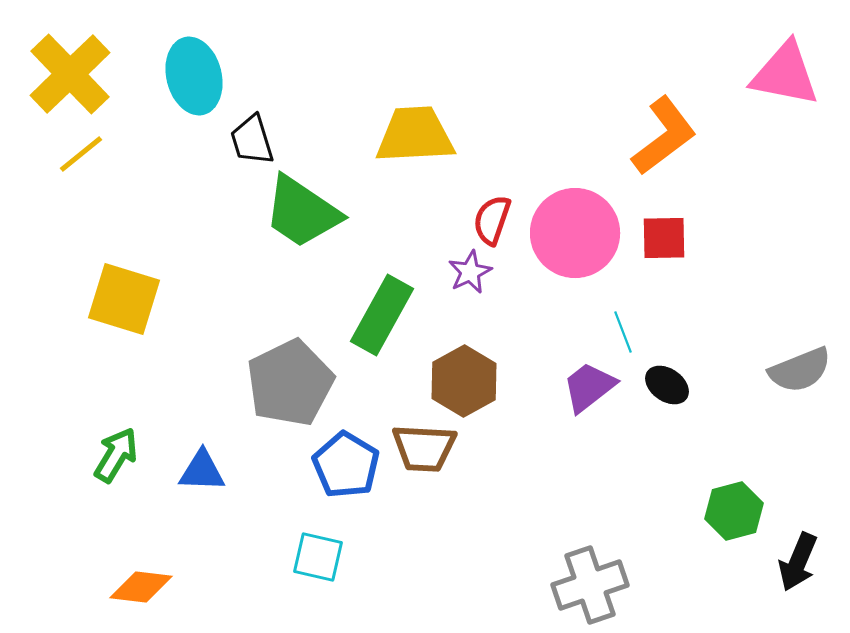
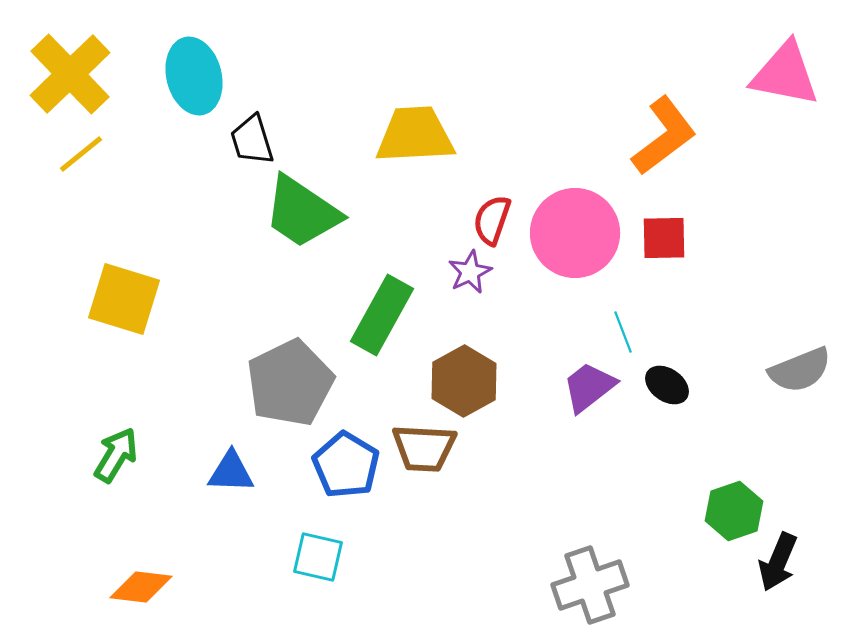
blue triangle: moved 29 px right, 1 px down
green hexagon: rotated 4 degrees counterclockwise
black arrow: moved 20 px left
